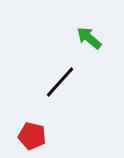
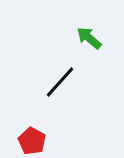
red pentagon: moved 5 px down; rotated 16 degrees clockwise
